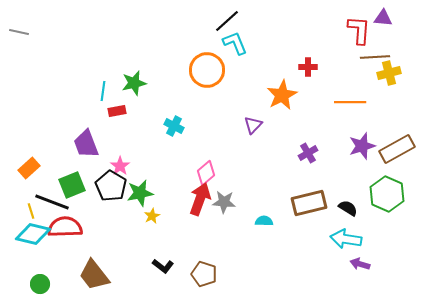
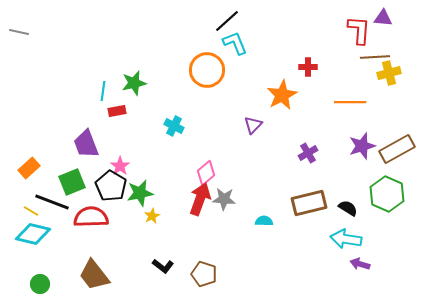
green square at (72, 185): moved 3 px up
gray star at (224, 202): moved 3 px up
yellow line at (31, 211): rotated 42 degrees counterclockwise
red semicircle at (65, 227): moved 26 px right, 10 px up
